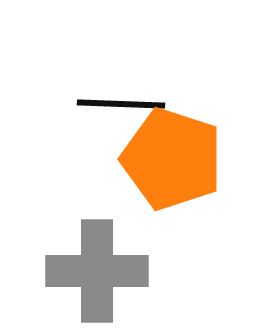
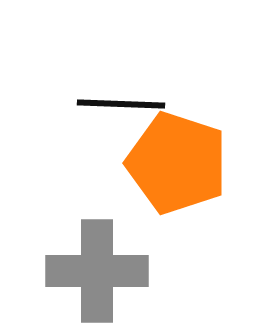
orange pentagon: moved 5 px right, 4 px down
